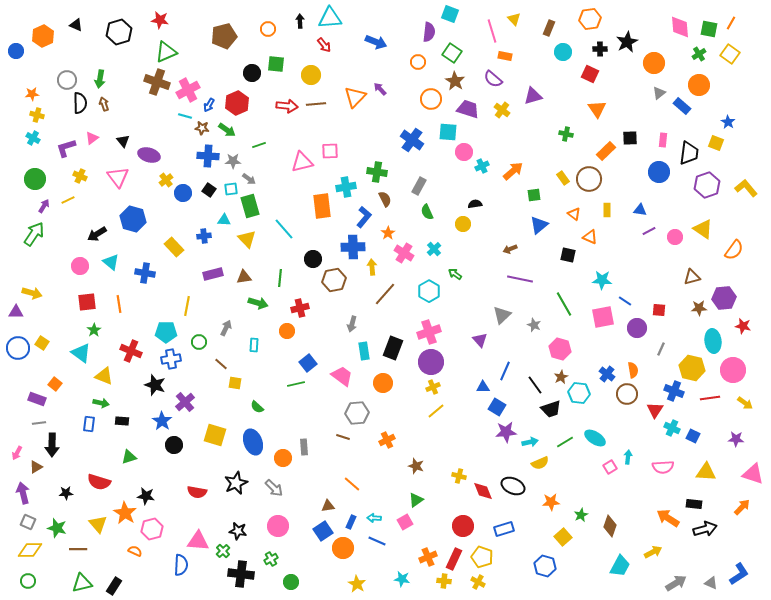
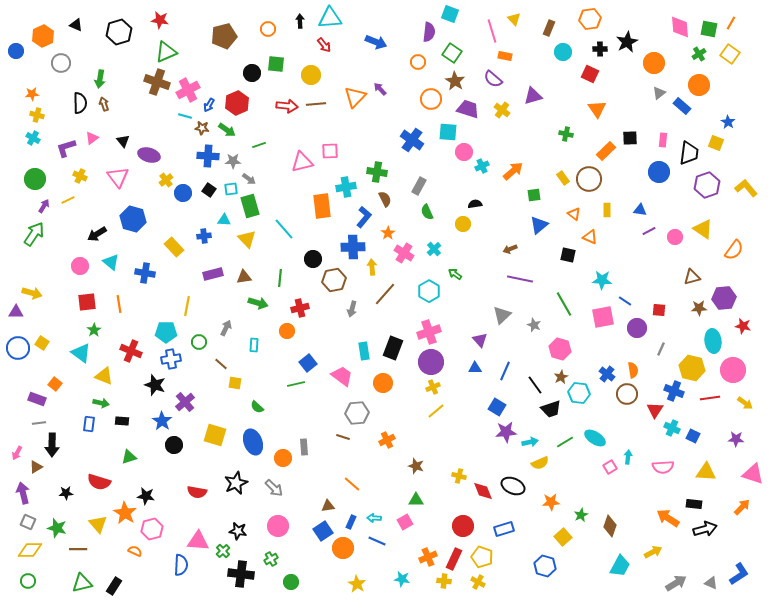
gray circle at (67, 80): moved 6 px left, 17 px up
gray arrow at (352, 324): moved 15 px up
blue triangle at (483, 387): moved 8 px left, 19 px up
green triangle at (416, 500): rotated 35 degrees clockwise
